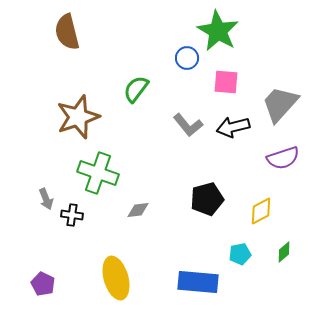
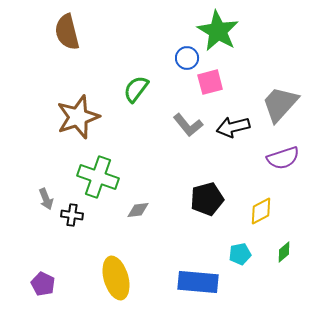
pink square: moved 16 px left; rotated 20 degrees counterclockwise
green cross: moved 4 px down
